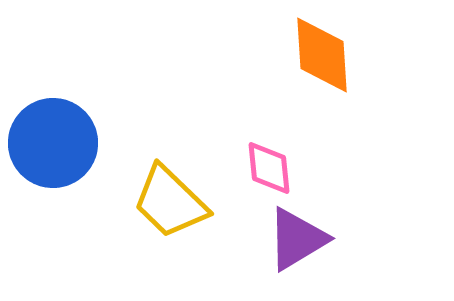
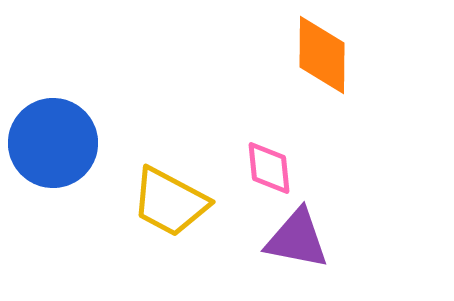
orange diamond: rotated 4 degrees clockwise
yellow trapezoid: rotated 16 degrees counterclockwise
purple triangle: rotated 42 degrees clockwise
